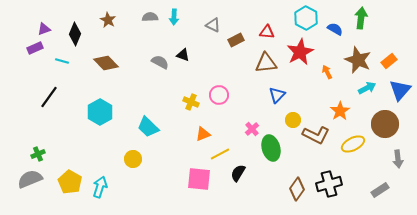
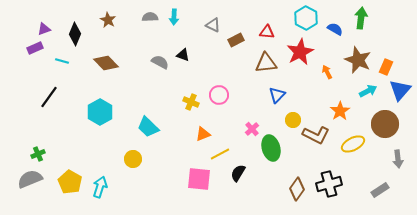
orange rectangle at (389, 61): moved 3 px left, 6 px down; rotated 28 degrees counterclockwise
cyan arrow at (367, 88): moved 1 px right, 3 px down
